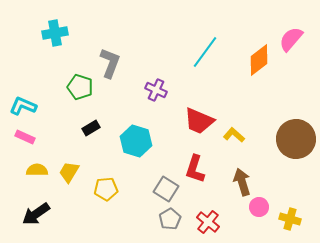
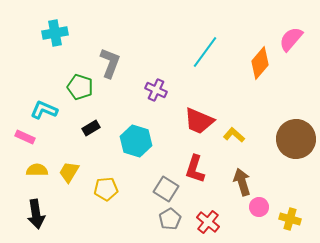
orange diamond: moved 1 px right, 3 px down; rotated 12 degrees counterclockwise
cyan L-shape: moved 21 px right, 4 px down
black arrow: rotated 64 degrees counterclockwise
